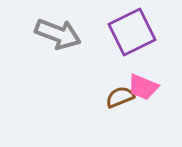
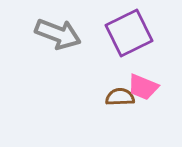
purple square: moved 3 px left, 1 px down
brown semicircle: rotated 20 degrees clockwise
